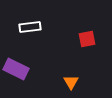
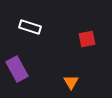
white rectangle: rotated 25 degrees clockwise
purple rectangle: moved 1 px right; rotated 35 degrees clockwise
